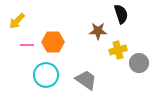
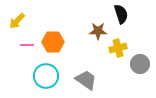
yellow cross: moved 2 px up
gray circle: moved 1 px right, 1 px down
cyan circle: moved 1 px down
